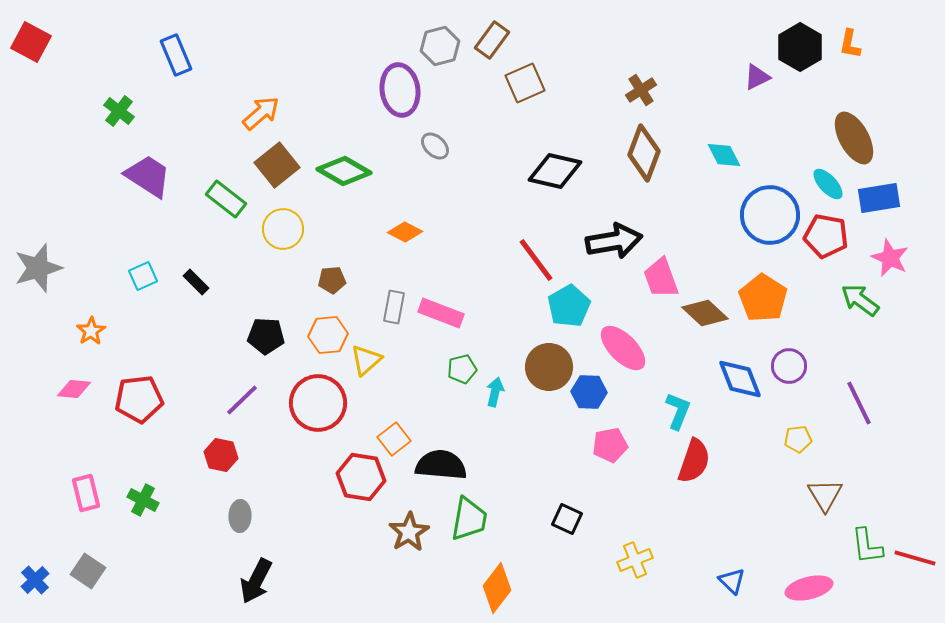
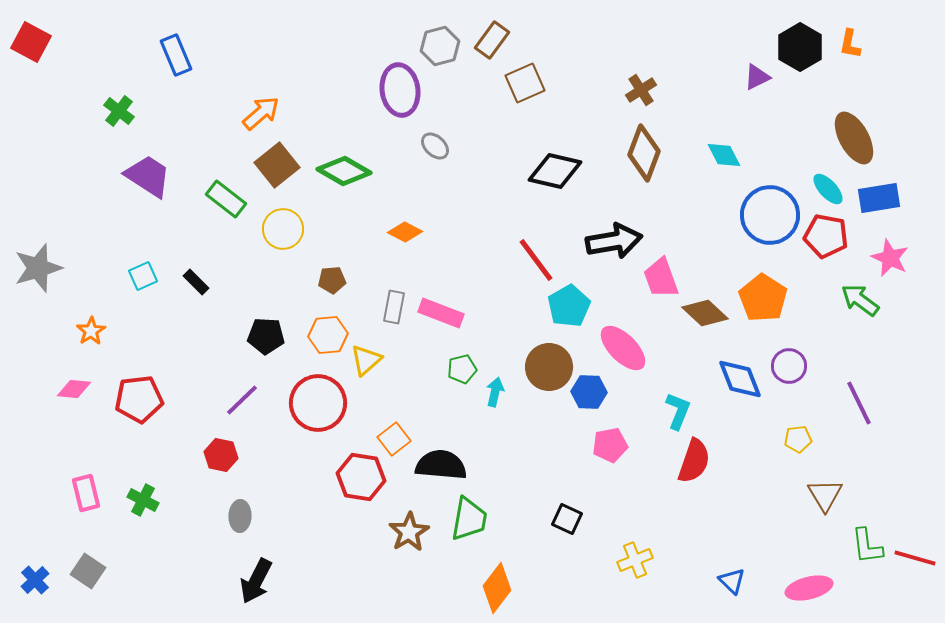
cyan ellipse at (828, 184): moved 5 px down
